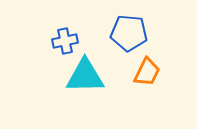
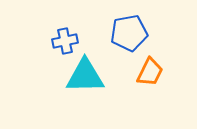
blue pentagon: rotated 15 degrees counterclockwise
orange trapezoid: moved 3 px right
